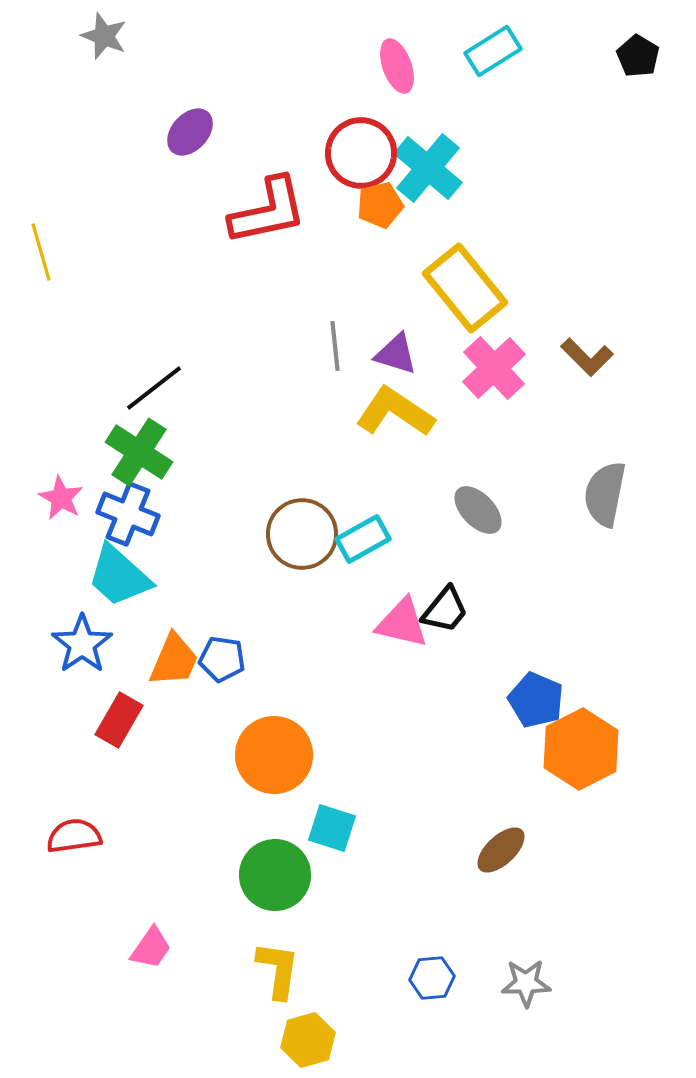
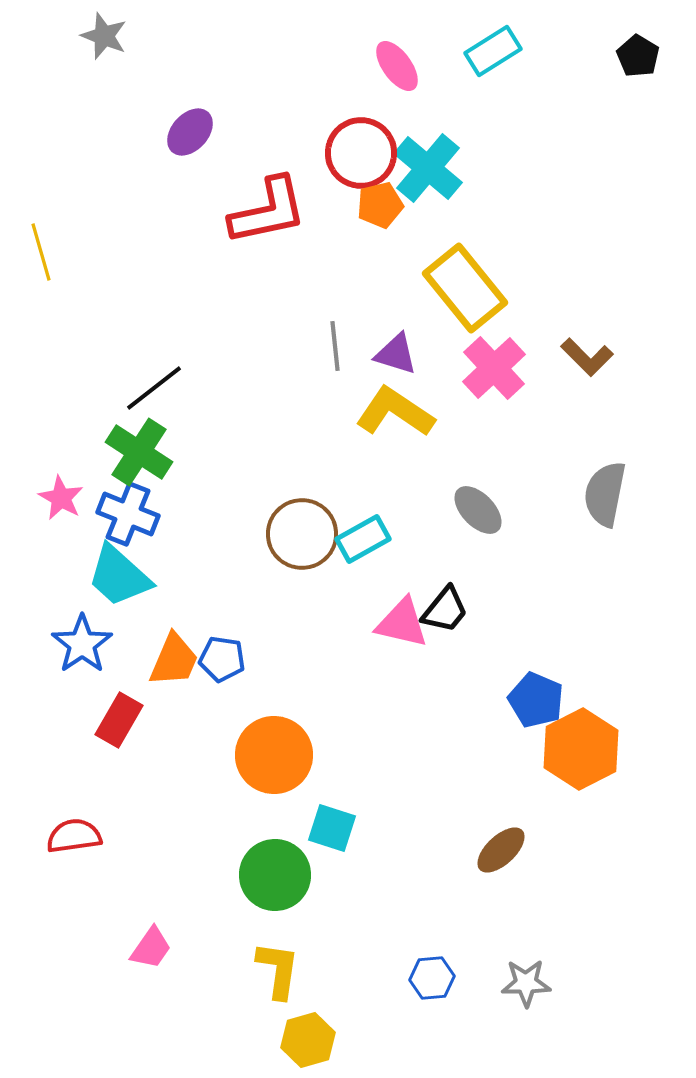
pink ellipse at (397, 66): rotated 16 degrees counterclockwise
